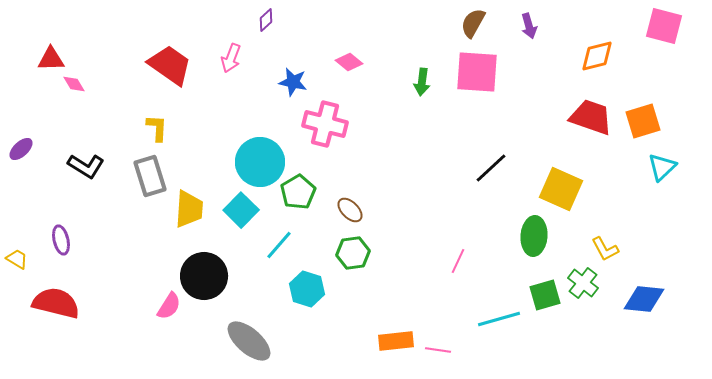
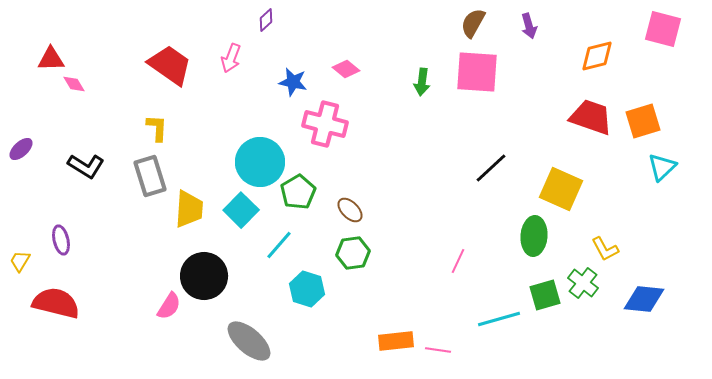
pink square at (664, 26): moved 1 px left, 3 px down
pink diamond at (349, 62): moved 3 px left, 7 px down
yellow trapezoid at (17, 259): moved 3 px right, 2 px down; rotated 90 degrees counterclockwise
